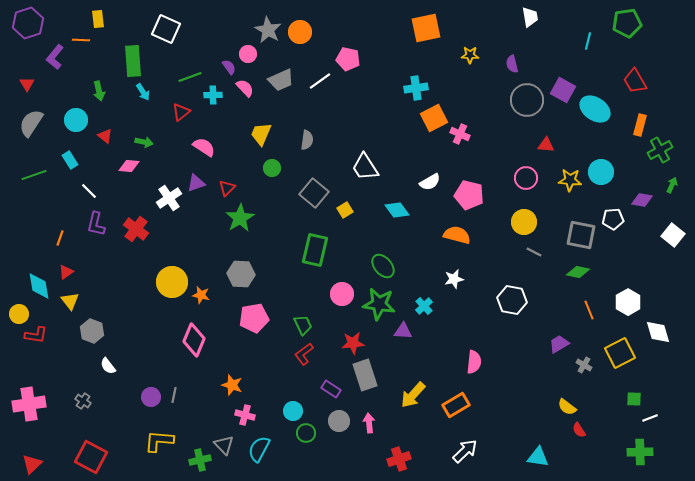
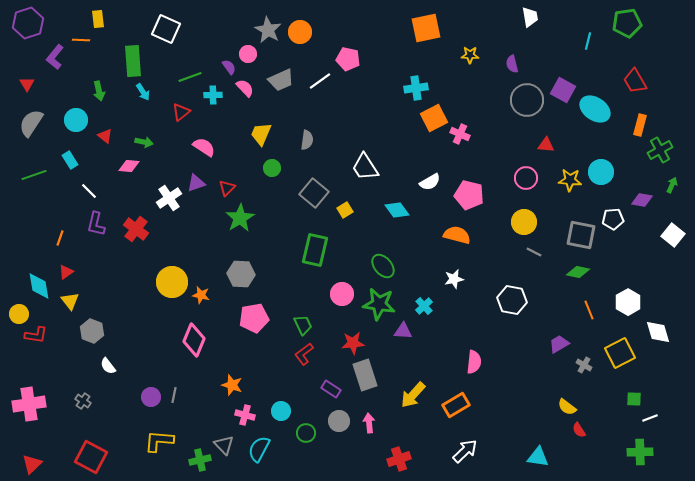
cyan circle at (293, 411): moved 12 px left
